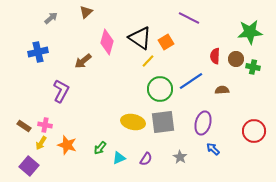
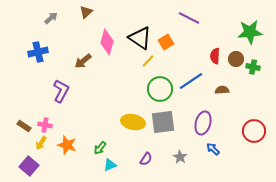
cyan triangle: moved 9 px left, 7 px down
